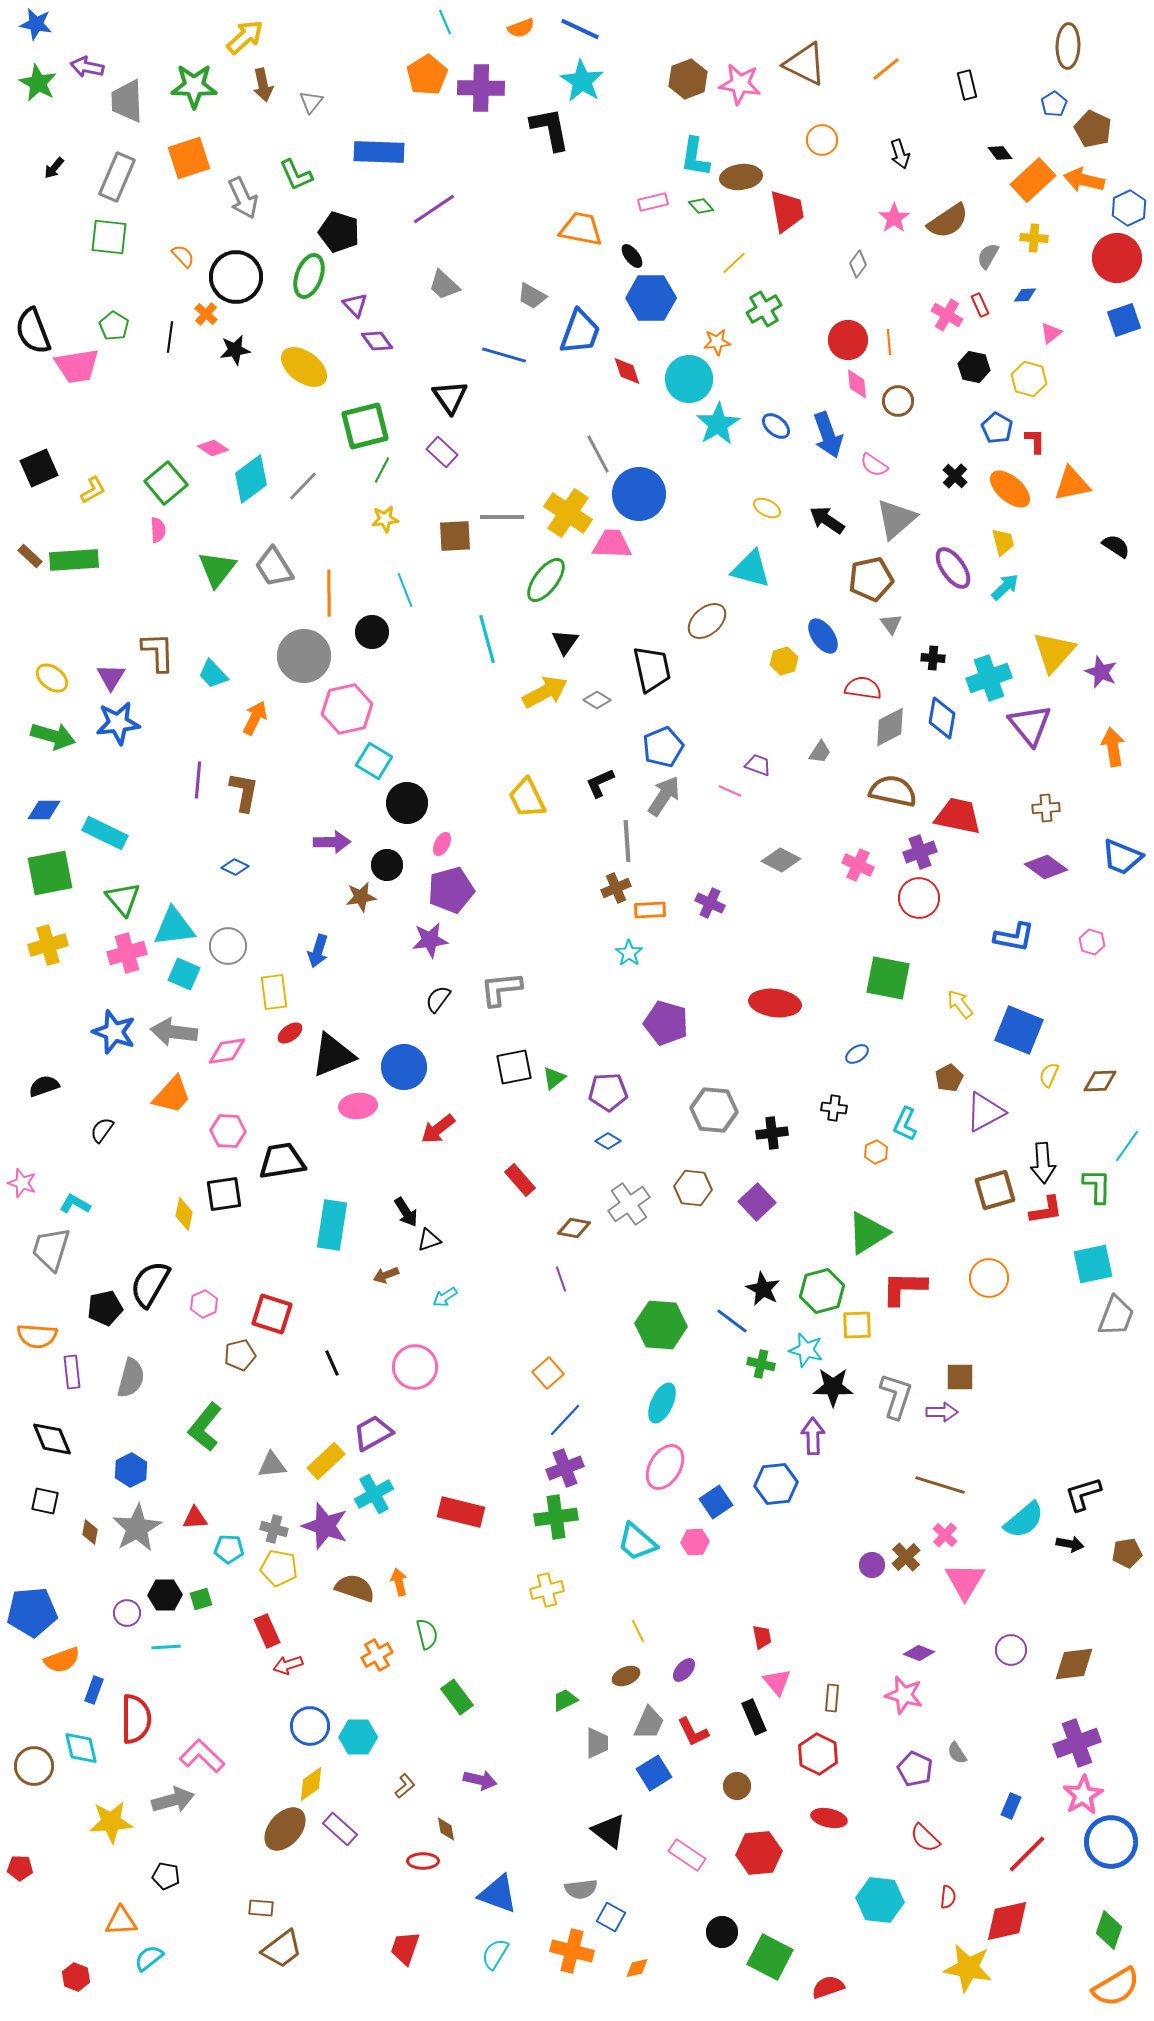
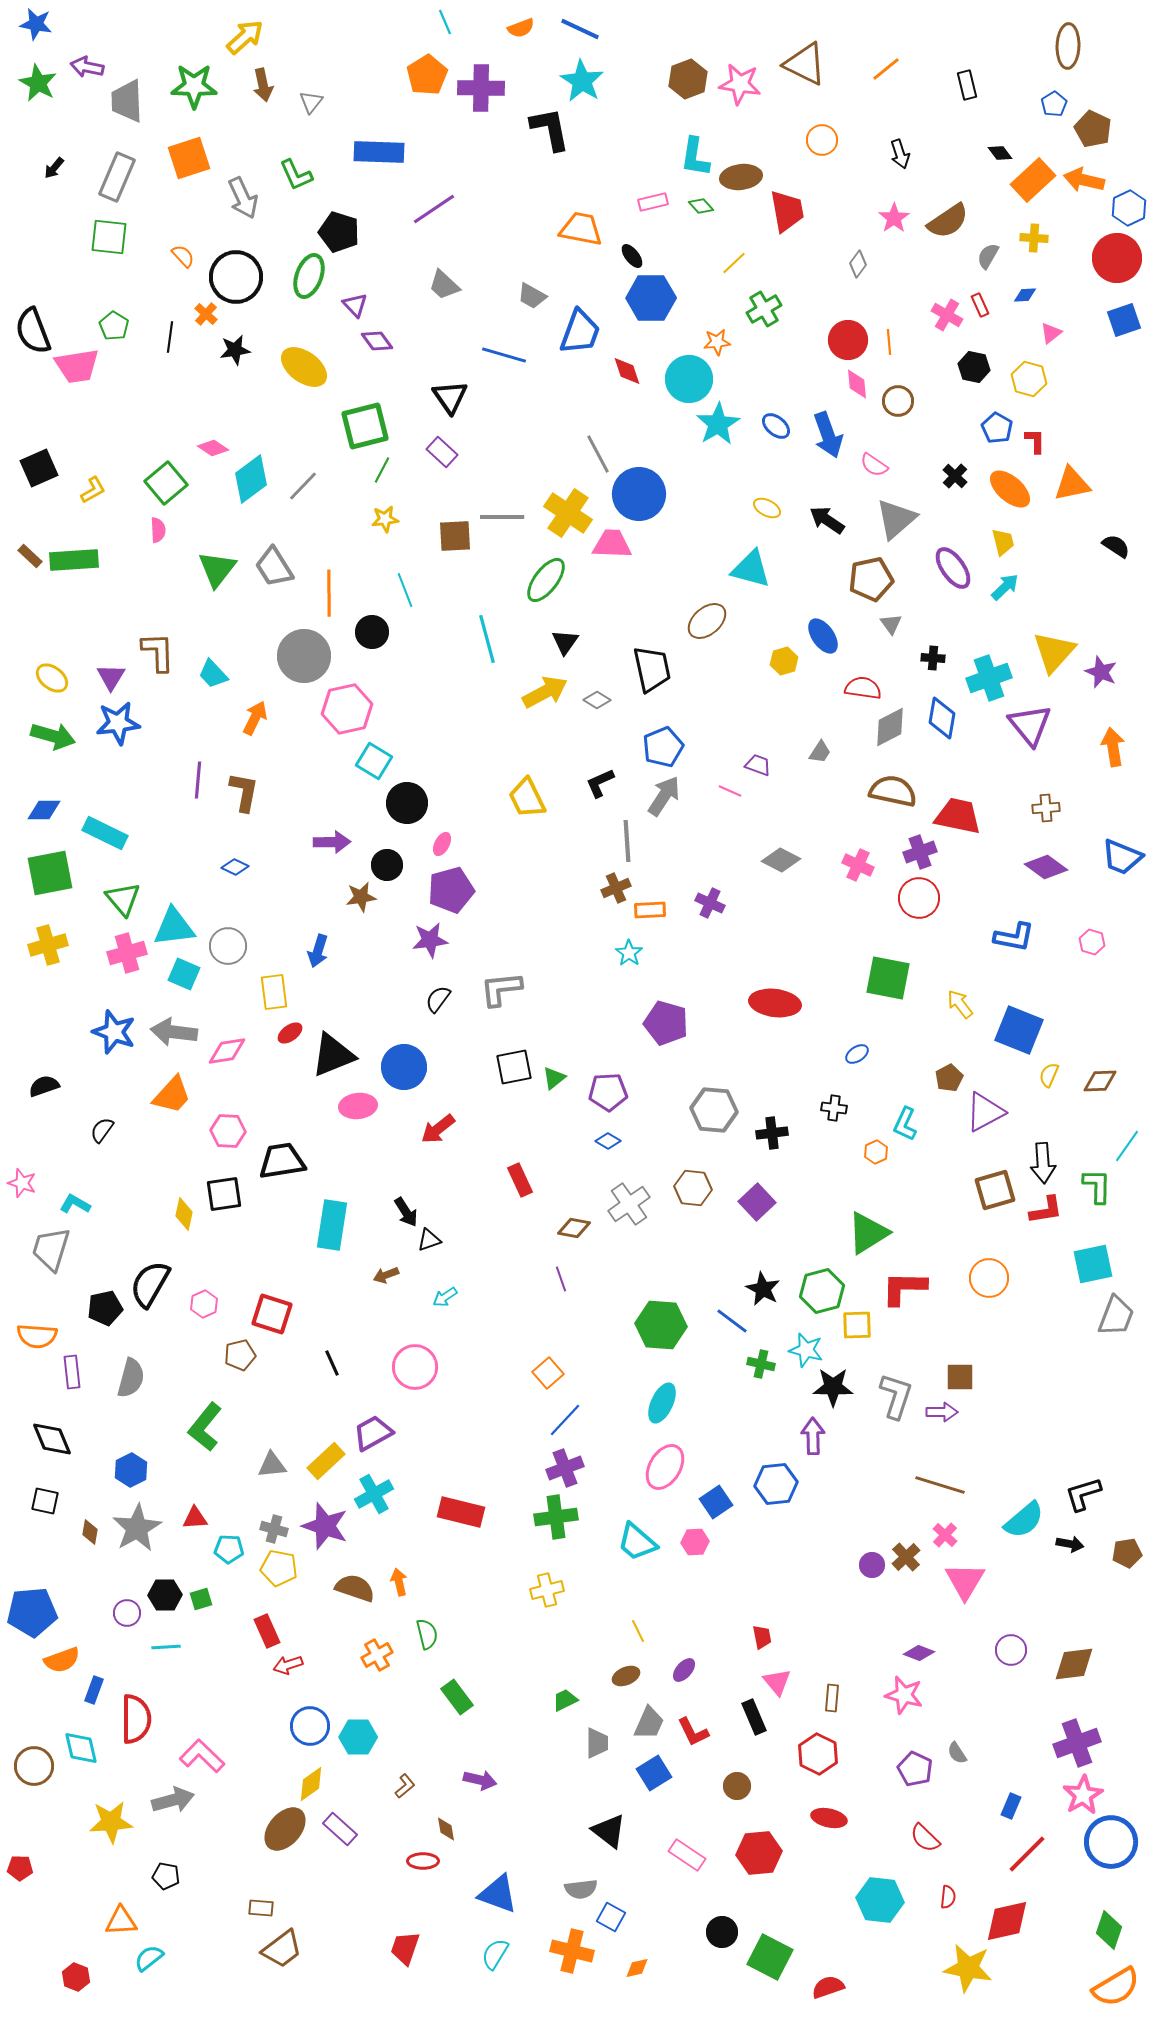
red rectangle at (520, 1180): rotated 16 degrees clockwise
